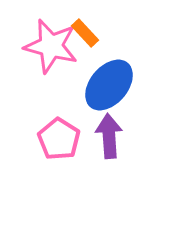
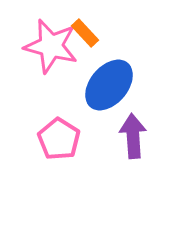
purple arrow: moved 24 px right
